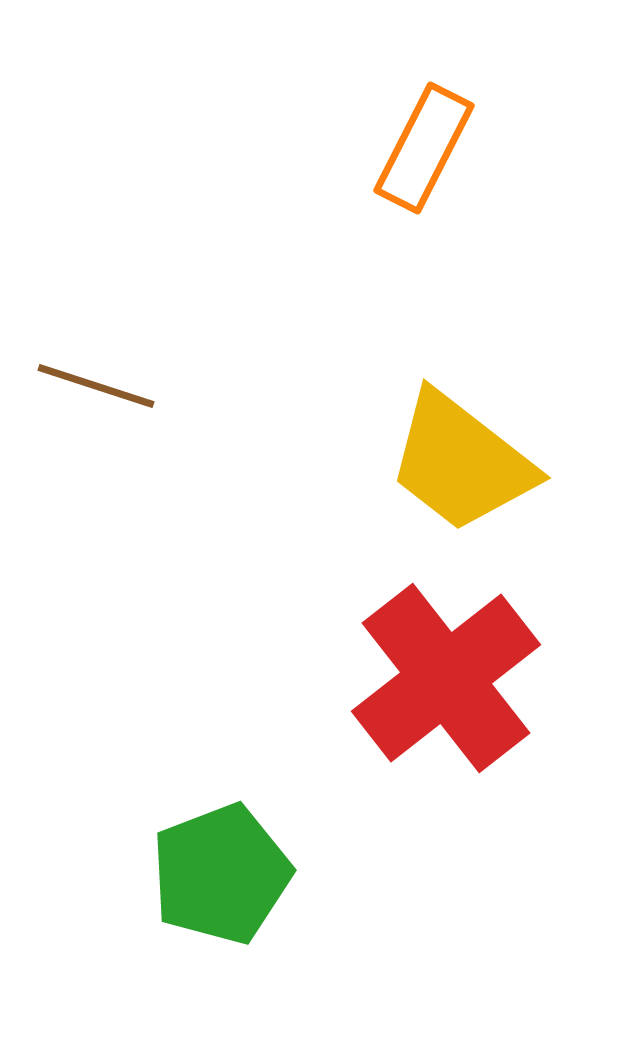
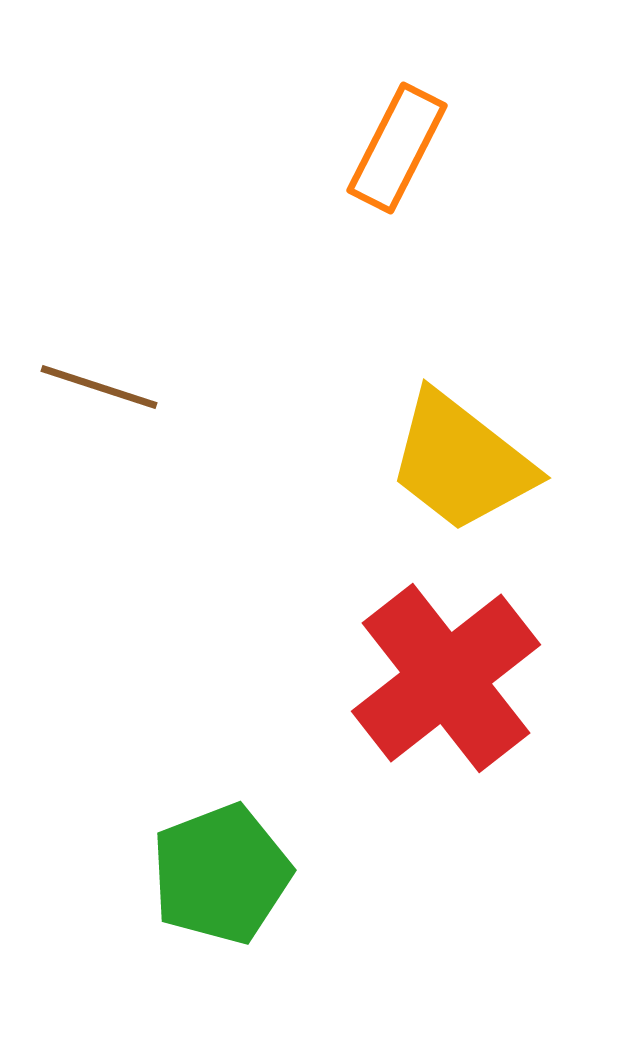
orange rectangle: moved 27 px left
brown line: moved 3 px right, 1 px down
